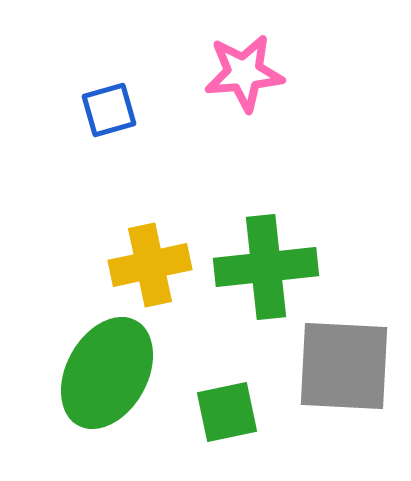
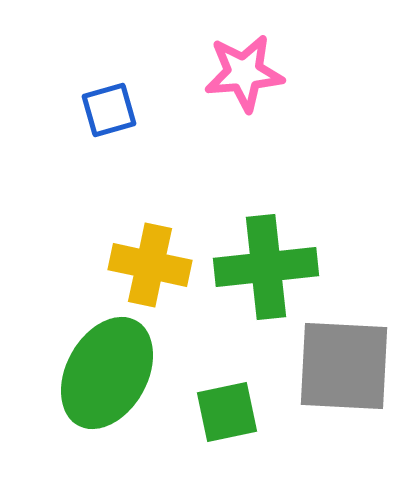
yellow cross: rotated 24 degrees clockwise
